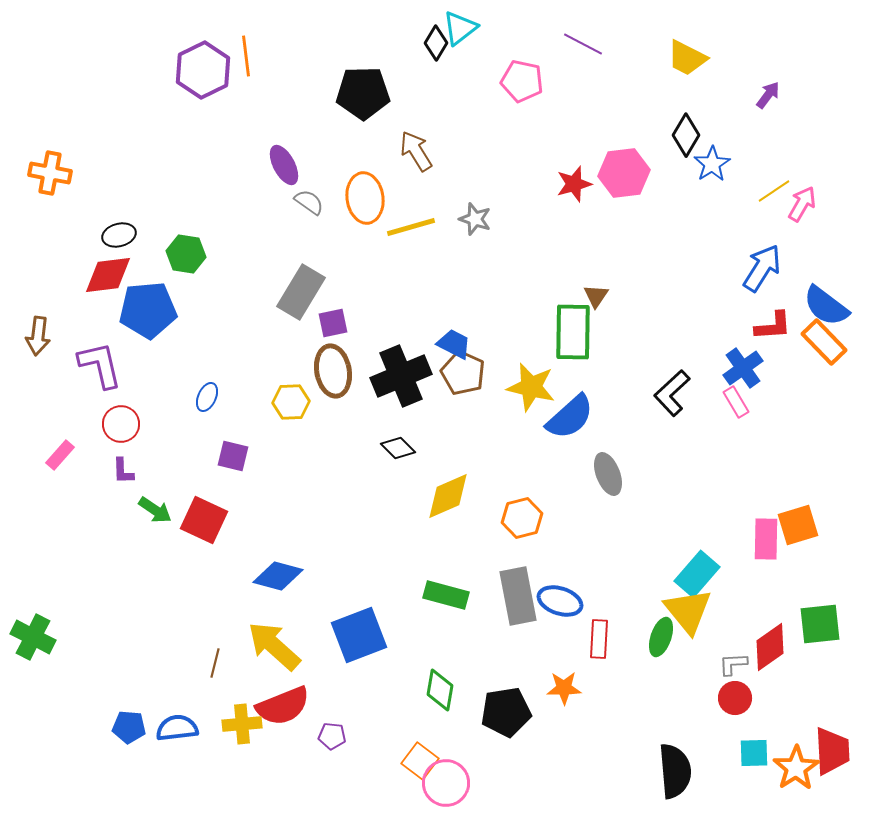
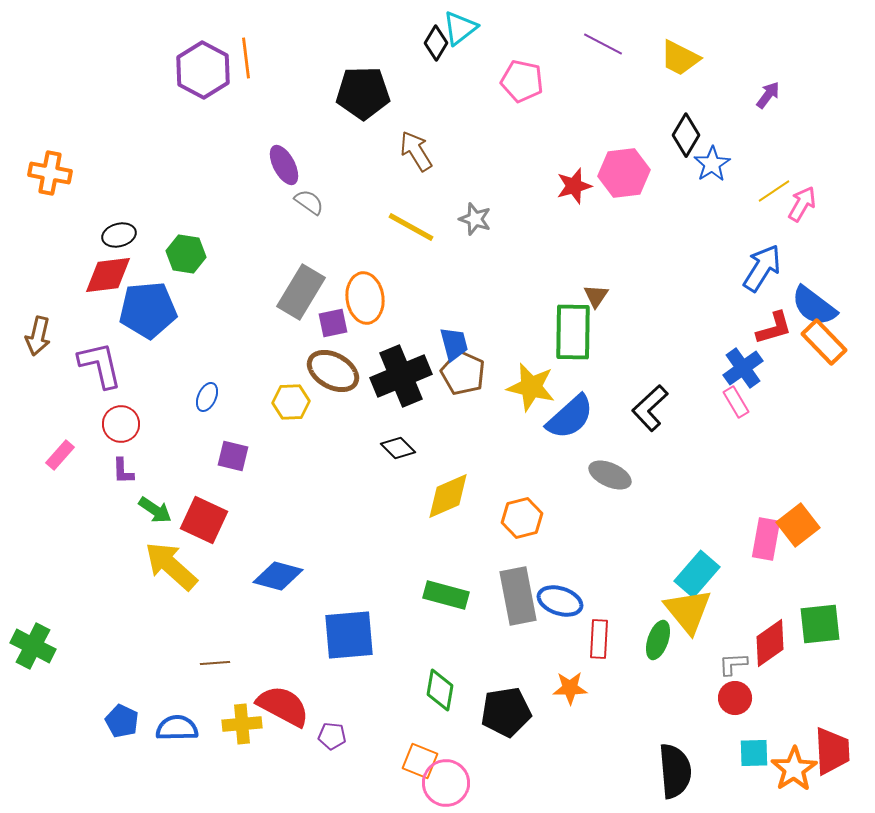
purple line at (583, 44): moved 20 px right
orange line at (246, 56): moved 2 px down
yellow trapezoid at (687, 58): moved 7 px left
purple hexagon at (203, 70): rotated 6 degrees counterclockwise
red star at (574, 184): moved 2 px down
orange ellipse at (365, 198): moved 100 px down
yellow line at (411, 227): rotated 45 degrees clockwise
blue semicircle at (826, 306): moved 12 px left
red L-shape at (773, 326): moved 1 px right, 2 px down; rotated 12 degrees counterclockwise
brown arrow at (38, 336): rotated 6 degrees clockwise
blue trapezoid at (454, 344): rotated 48 degrees clockwise
brown ellipse at (333, 371): rotated 51 degrees counterclockwise
black L-shape at (672, 393): moved 22 px left, 15 px down
gray ellipse at (608, 474): moved 2 px right, 1 px down; rotated 45 degrees counterclockwise
orange square at (798, 525): rotated 21 degrees counterclockwise
pink rectangle at (766, 539): rotated 9 degrees clockwise
blue square at (359, 635): moved 10 px left; rotated 16 degrees clockwise
green cross at (33, 637): moved 9 px down
green ellipse at (661, 637): moved 3 px left, 3 px down
yellow arrow at (274, 646): moved 103 px left, 80 px up
red diamond at (770, 647): moved 4 px up
brown line at (215, 663): rotated 72 degrees clockwise
orange star at (564, 688): moved 6 px right
red semicircle at (283, 706): rotated 130 degrees counterclockwise
blue pentagon at (129, 727): moved 7 px left, 6 px up; rotated 20 degrees clockwise
blue semicircle at (177, 728): rotated 6 degrees clockwise
orange square at (420, 761): rotated 15 degrees counterclockwise
orange star at (796, 768): moved 2 px left, 1 px down
